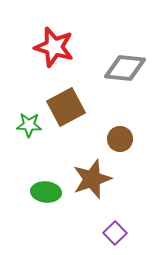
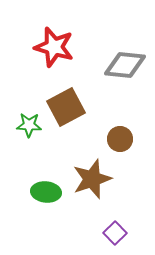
gray diamond: moved 3 px up
